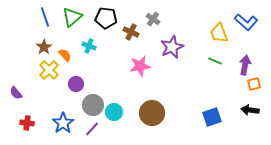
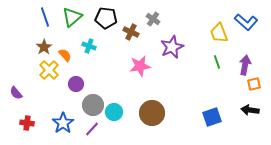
green line: moved 2 px right, 1 px down; rotated 48 degrees clockwise
